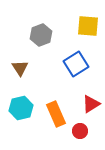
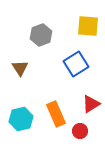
cyan hexagon: moved 11 px down
